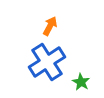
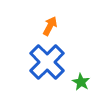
blue cross: rotated 12 degrees counterclockwise
